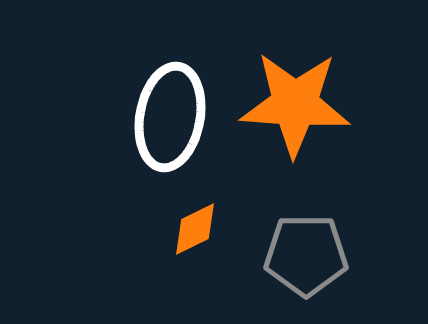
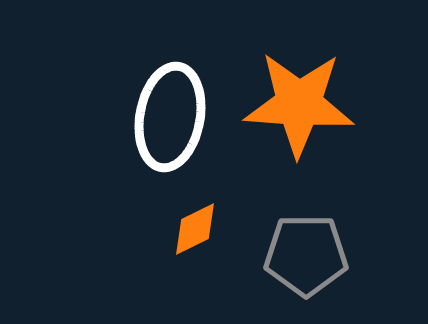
orange star: moved 4 px right
